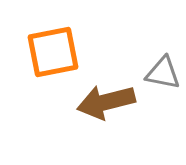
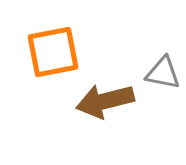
brown arrow: moved 1 px left, 1 px up
